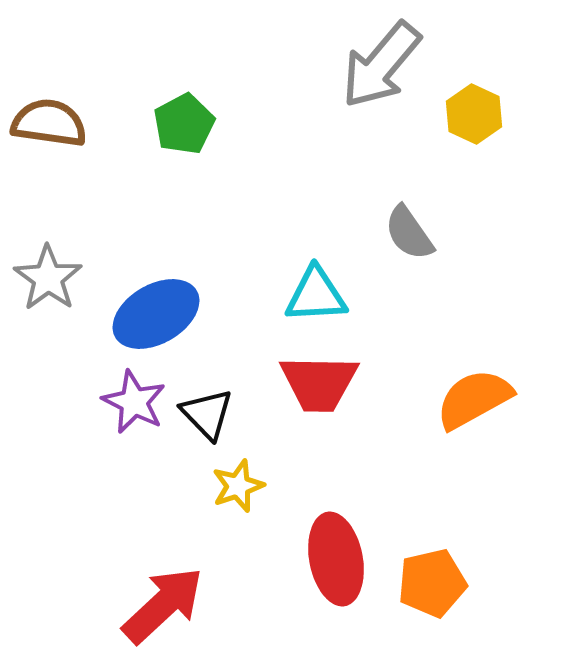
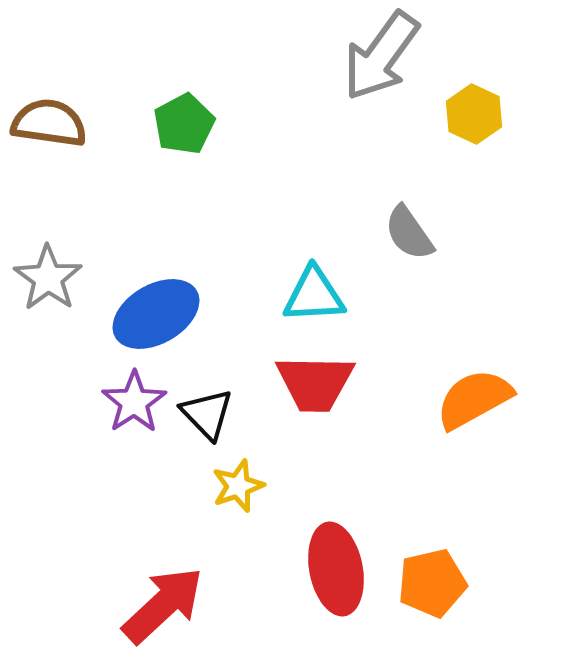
gray arrow: moved 9 px up; rotated 4 degrees counterclockwise
cyan triangle: moved 2 px left
red trapezoid: moved 4 px left
purple star: rotated 12 degrees clockwise
red ellipse: moved 10 px down
